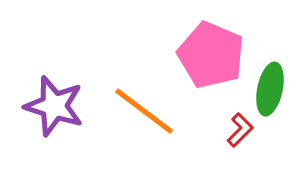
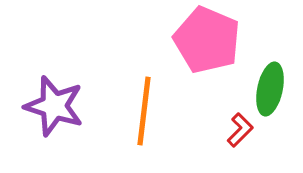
pink pentagon: moved 4 px left, 15 px up
orange line: rotated 60 degrees clockwise
